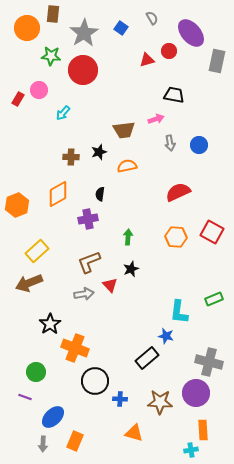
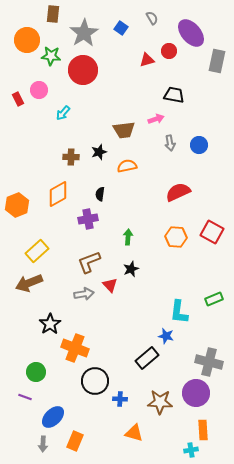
orange circle at (27, 28): moved 12 px down
red rectangle at (18, 99): rotated 56 degrees counterclockwise
